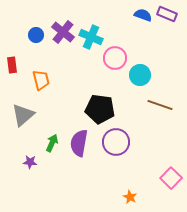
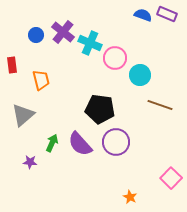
cyan cross: moved 1 px left, 6 px down
purple semicircle: moved 1 px right, 1 px down; rotated 52 degrees counterclockwise
